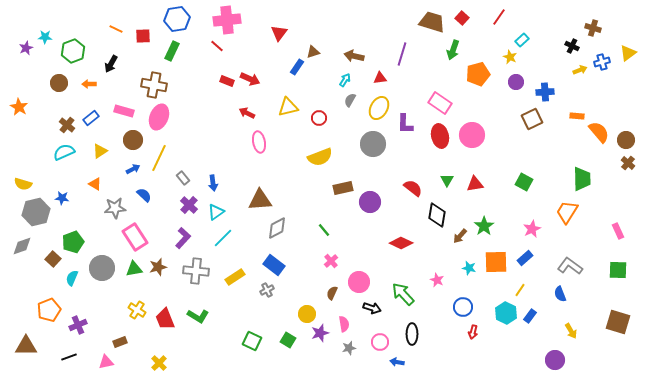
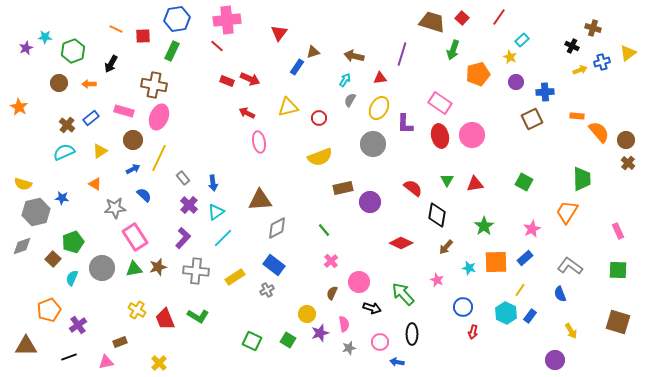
brown arrow at (460, 236): moved 14 px left, 11 px down
purple cross at (78, 325): rotated 12 degrees counterclockwise
